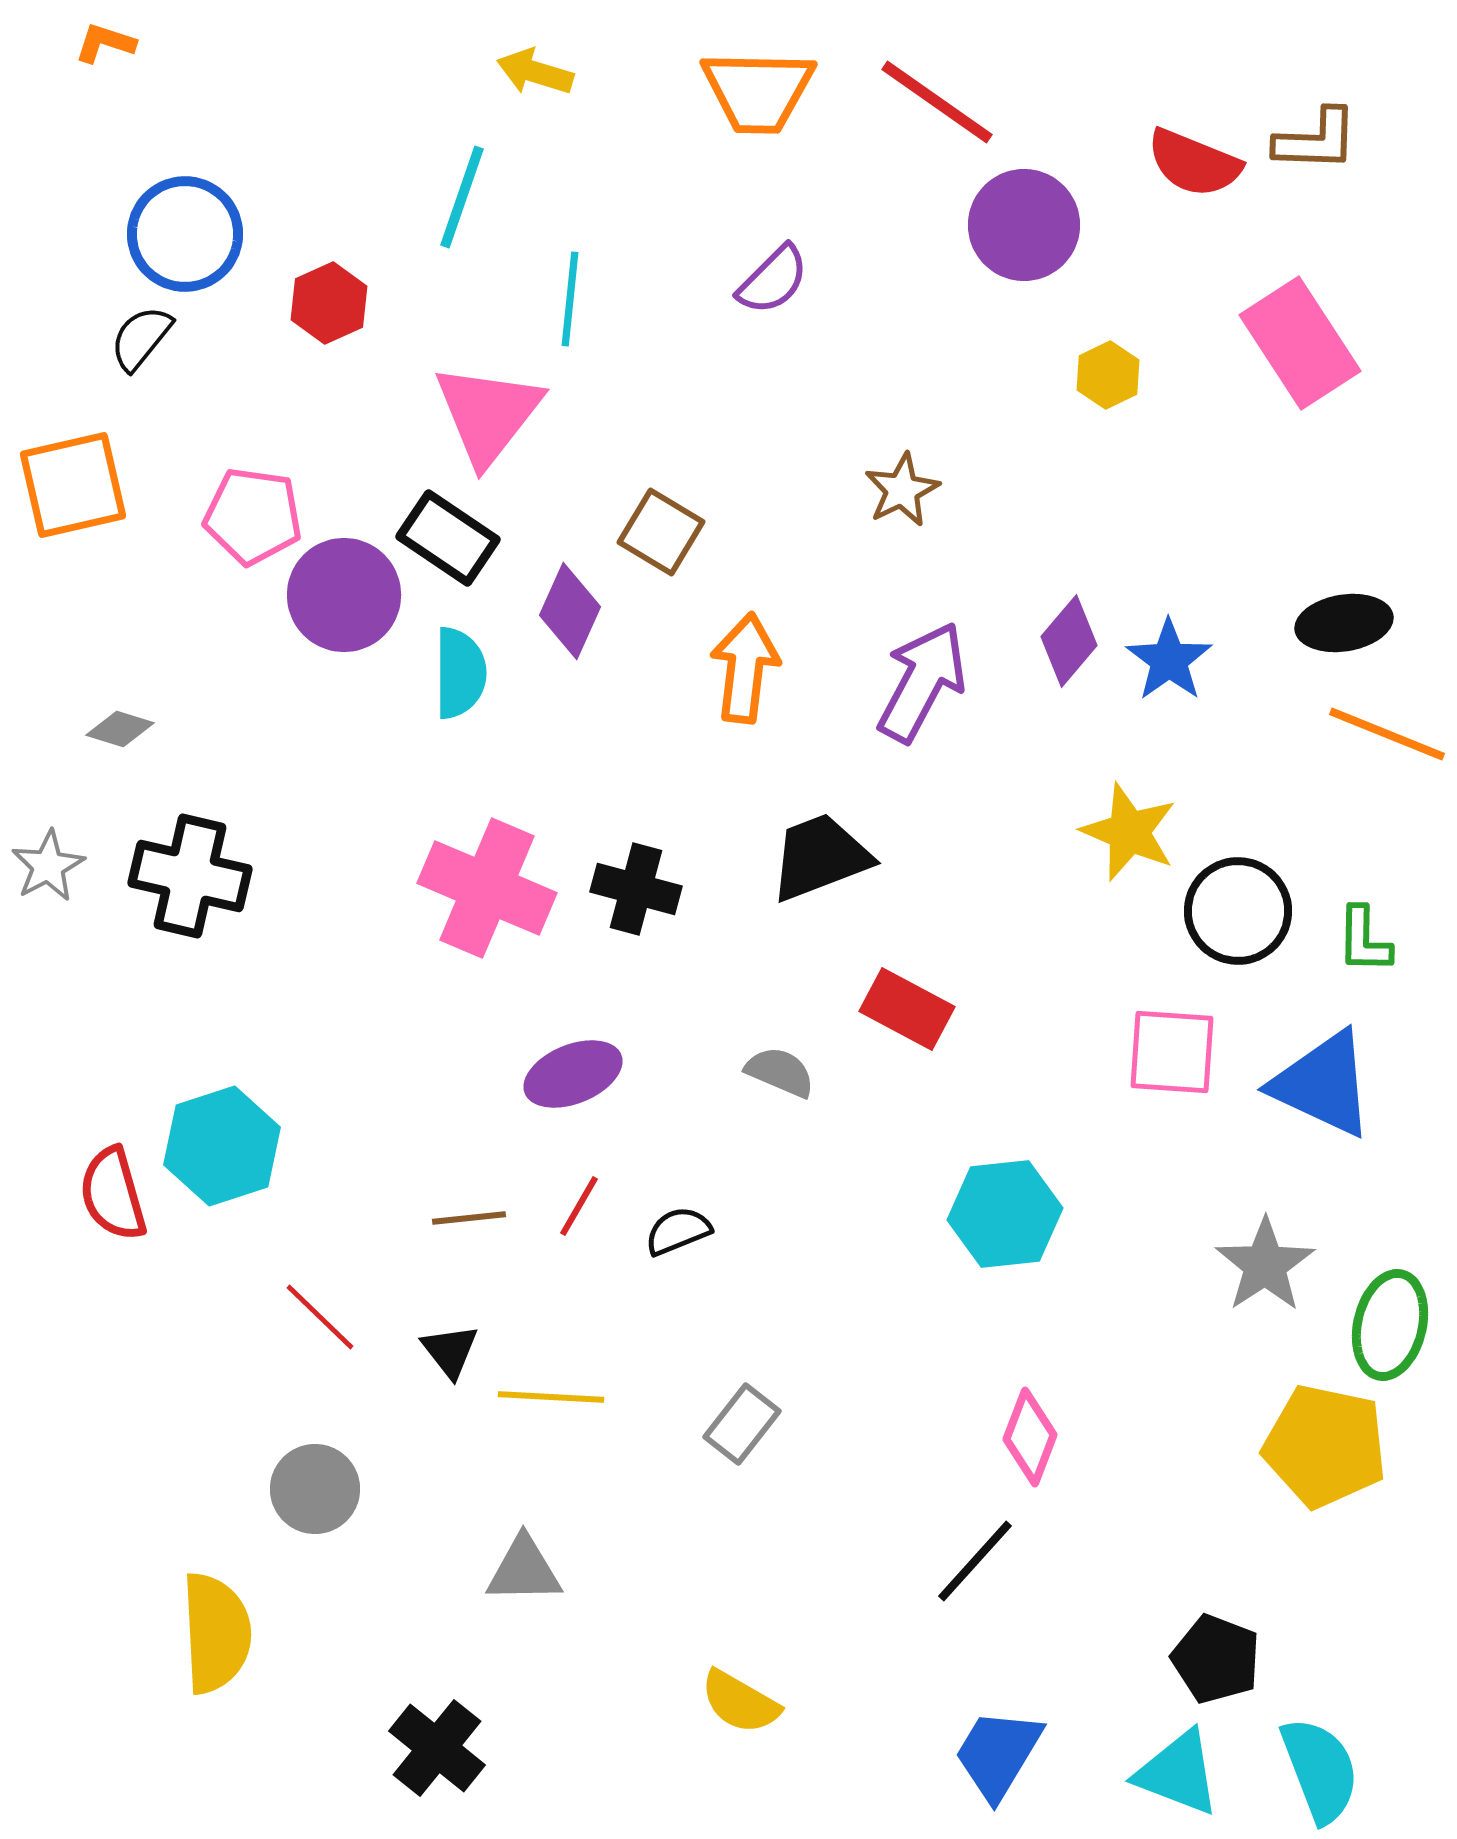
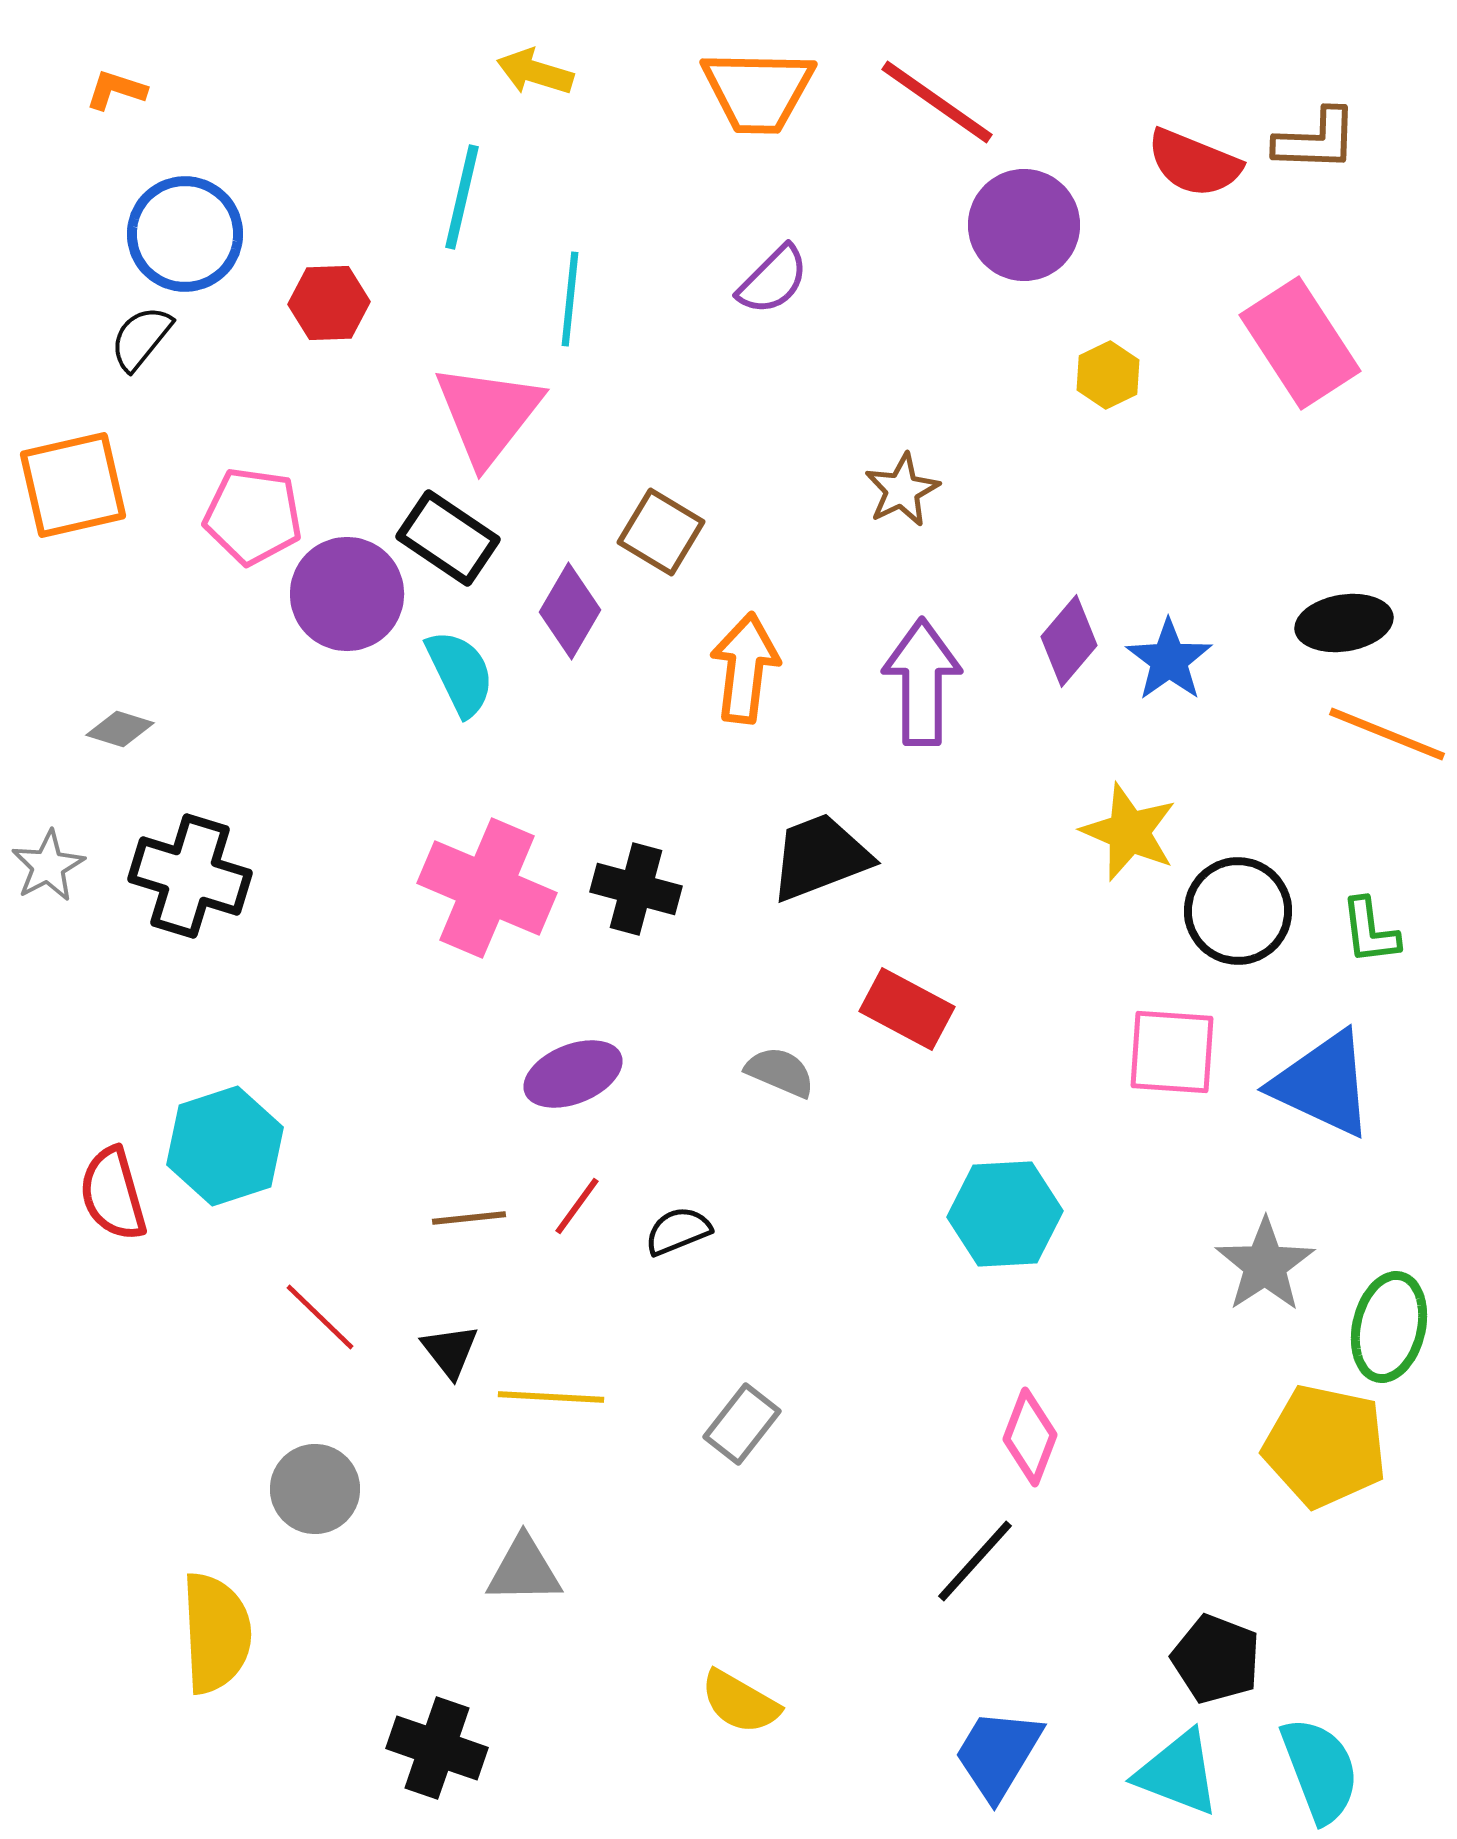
orange L-shape at (105, 43): moved 11 px right, 47 px down
cyan line at (462, 197): rotated 6 degrees counterclockwise
red hexagon at (329, 303): rotated 22 degrees clockwise
purple circle at (344, 595): moved 3 px right, 1 px up
purple diamond at (570, 611): rotated 6 degrees clockwise
cyan semicircle at (460, 673): rotated 26 degrees counterclockwise
purple arrow at (922, 682): rotated 28 degrees counterclockwise
black cross at (190, 876): rotated 4 degrees clockwise
green L-shape at (1364, 940): moved 6 px right, 9 px up; rotated 8 degrees counterclockwise
cyan hexagon at (222, 1146): moved 3 px right
red line at (579, 1206): moved 2 px left; rotated 6 degrees clockwise
cyan hexagon at (1005, 1214): rotated 3 degrees clockwise
green ellipse at (1390, 1325): moved 1 px left, 2 px down
black cross at (437, 1748): rotated 20 degrees counterclockwise
